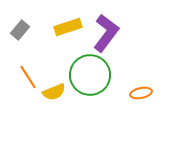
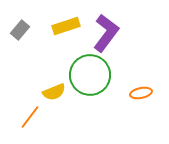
yellow rectangle: moved 2 px left, 1 px up
orange line: moved 2 px right, 40 px down; rotated 70 degrees clockwise
